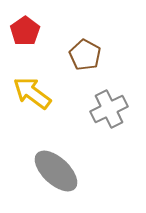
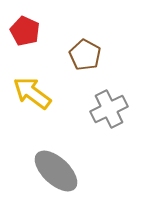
red pentagon: rotated 12 degrees counterclockwise
